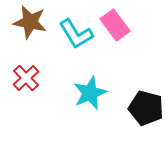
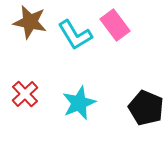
cyan L-shape: moved 1 px left, 1 px down
red cross: moved 1 px left, 16 px down
cyan star: moved 11 px left, 10 px down
black pentagon: rotated 8 degrees clockwise
